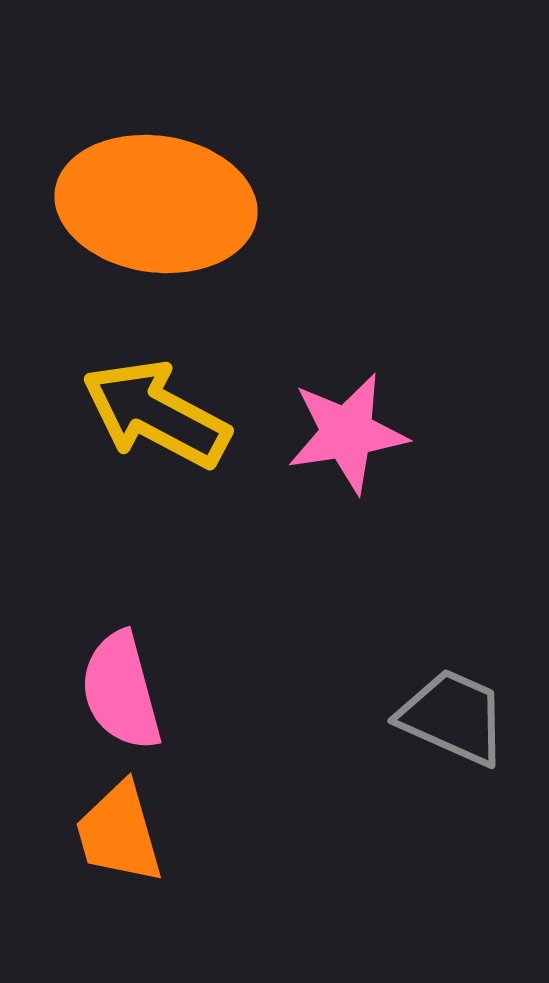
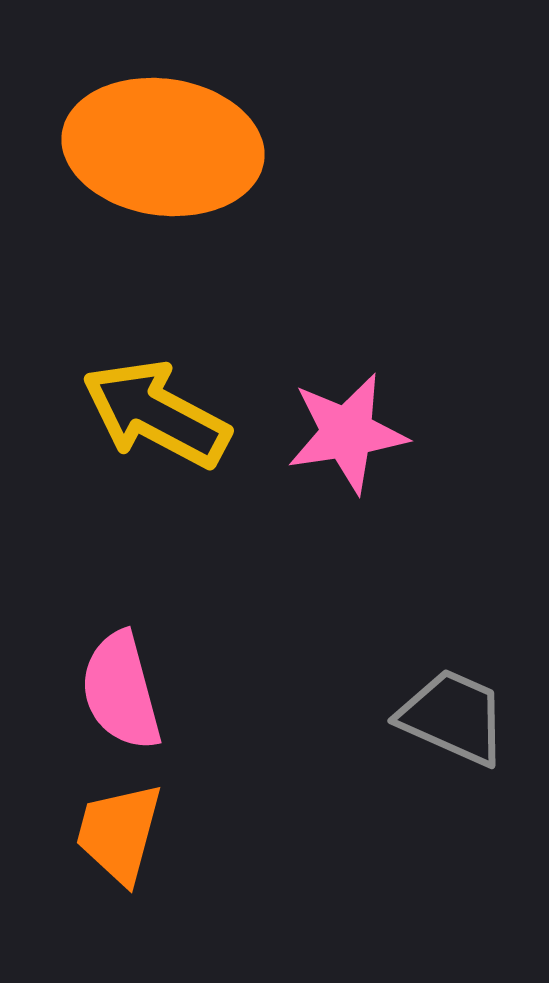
orange ellipse: moved 7 px right, 57 px up
orange trapezoid: rotated 31 degrees clockwise
